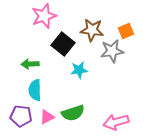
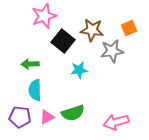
orange square: moved 3 px right, 3 px up
black square: moved 3 px up
purple pentagon: moved 1 px left, 1 px down
